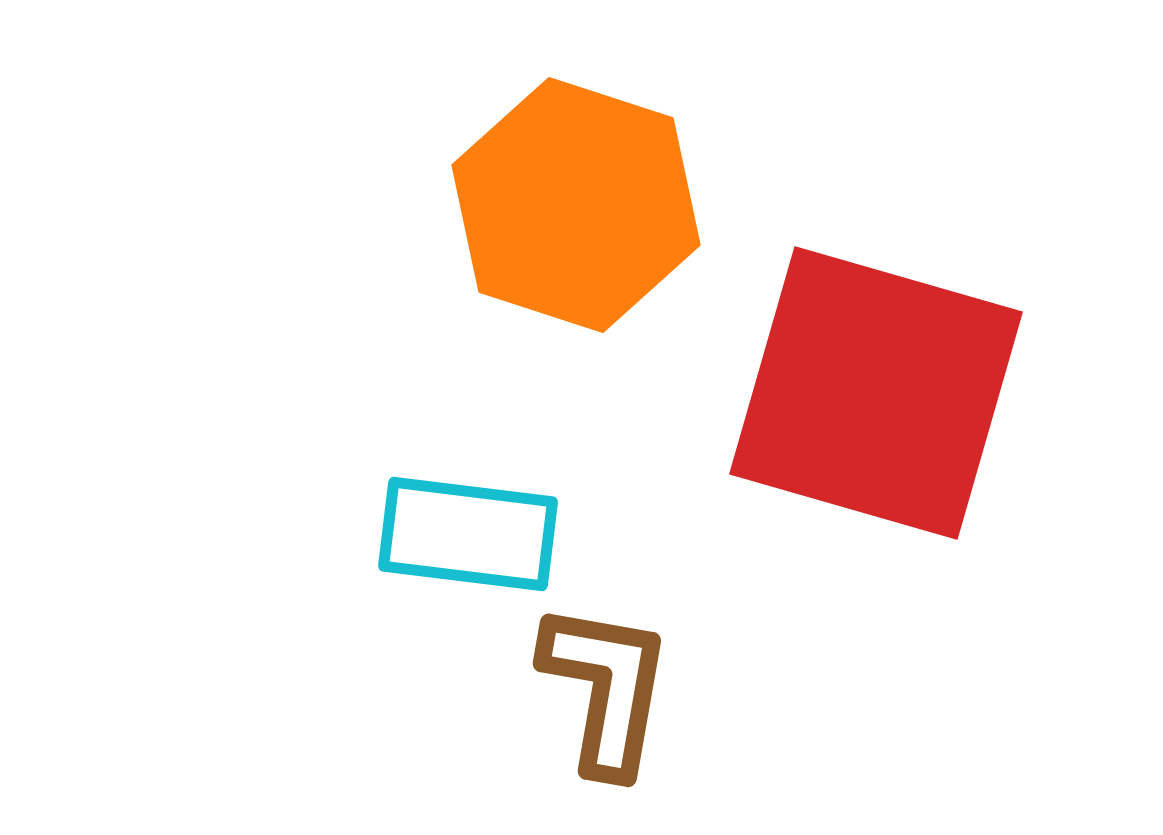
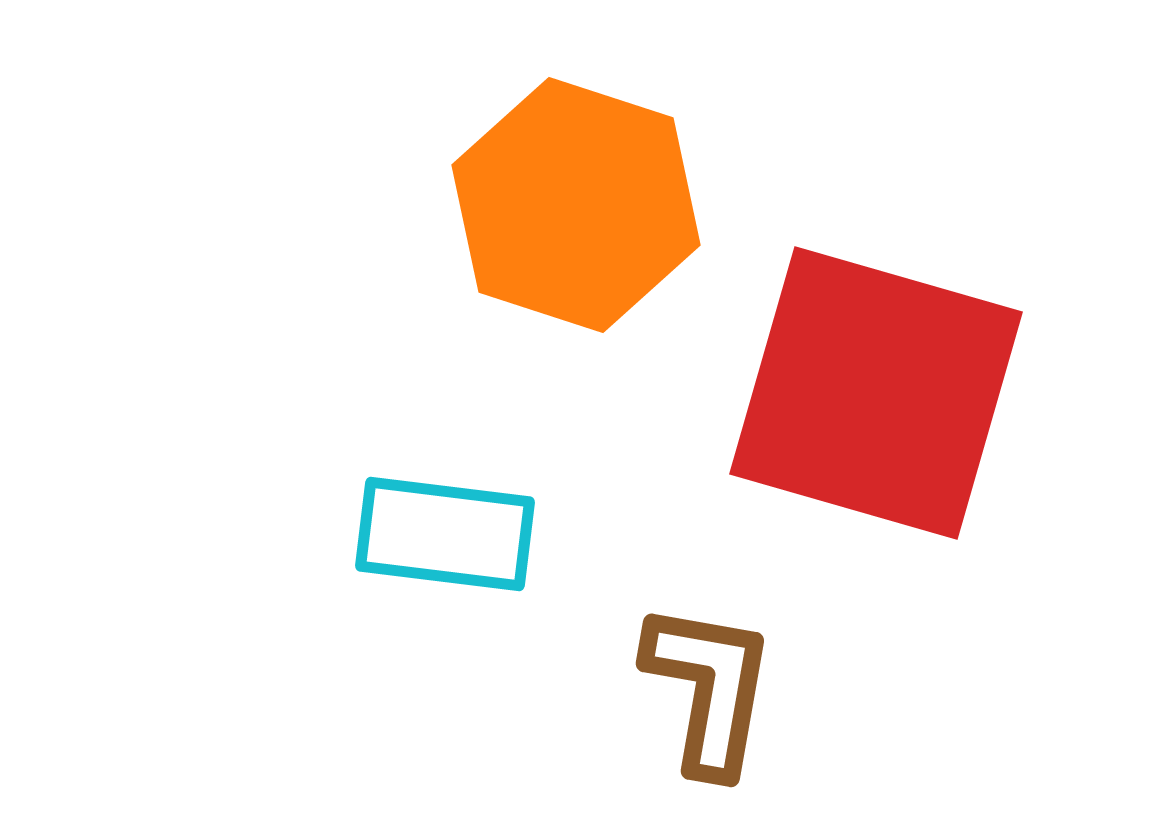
cyan rectangle: moved 23 px left
brown L-shape: moved 103 px right
